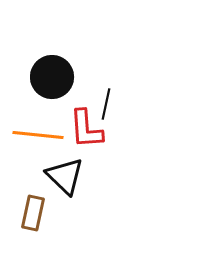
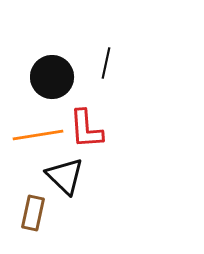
black line: moved 41 px up
orange line: rotated 15 degrees counterclockwise
